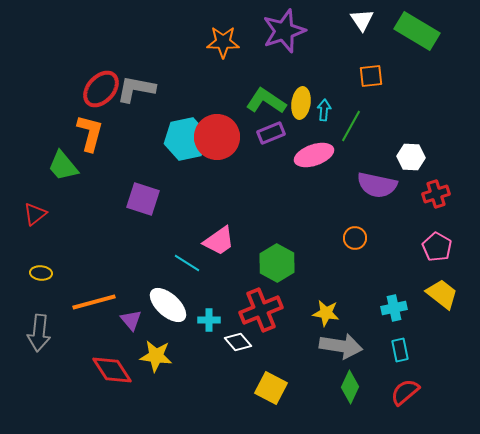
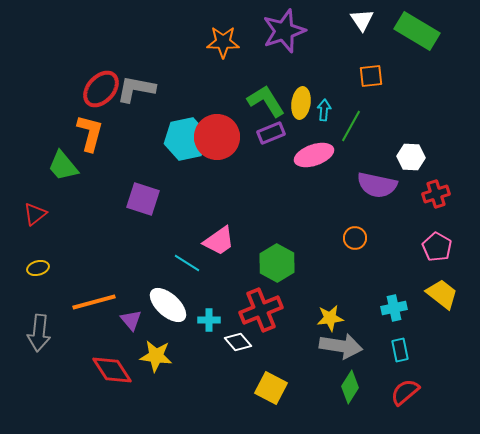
green L-shape at (266, 101): rotated 24 degrees clockwise
yellow ellipse at (41, 273): moved 3 px left, 5 px up; rotated 20 degrees counterclockwise
yellow star at (326, 313): moved 4 px right, 5 px down; rotated 16 degrees counterclockwise
green diamond at (350, 387): rotated 8 degrees clockwise
